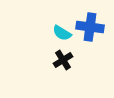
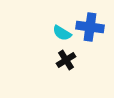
black cross: moved 3 px right
